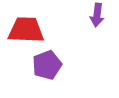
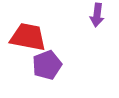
red trapezoid: moved 2 px right, 7 px down; rotated 9 degrees clockwise
